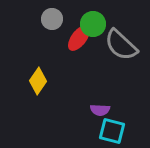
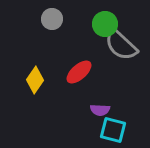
green circle: moved 12 px right
red ellipse: moved 34 px down; rotated 12 degrees clockwise
yellow diamond: moved 3 px left, 1 px up
cyan square: moved 1 px right, 1 px up
